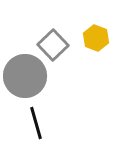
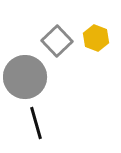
gray square: moved 4 px right, 4 px up
gray circle: moved 1 px down
